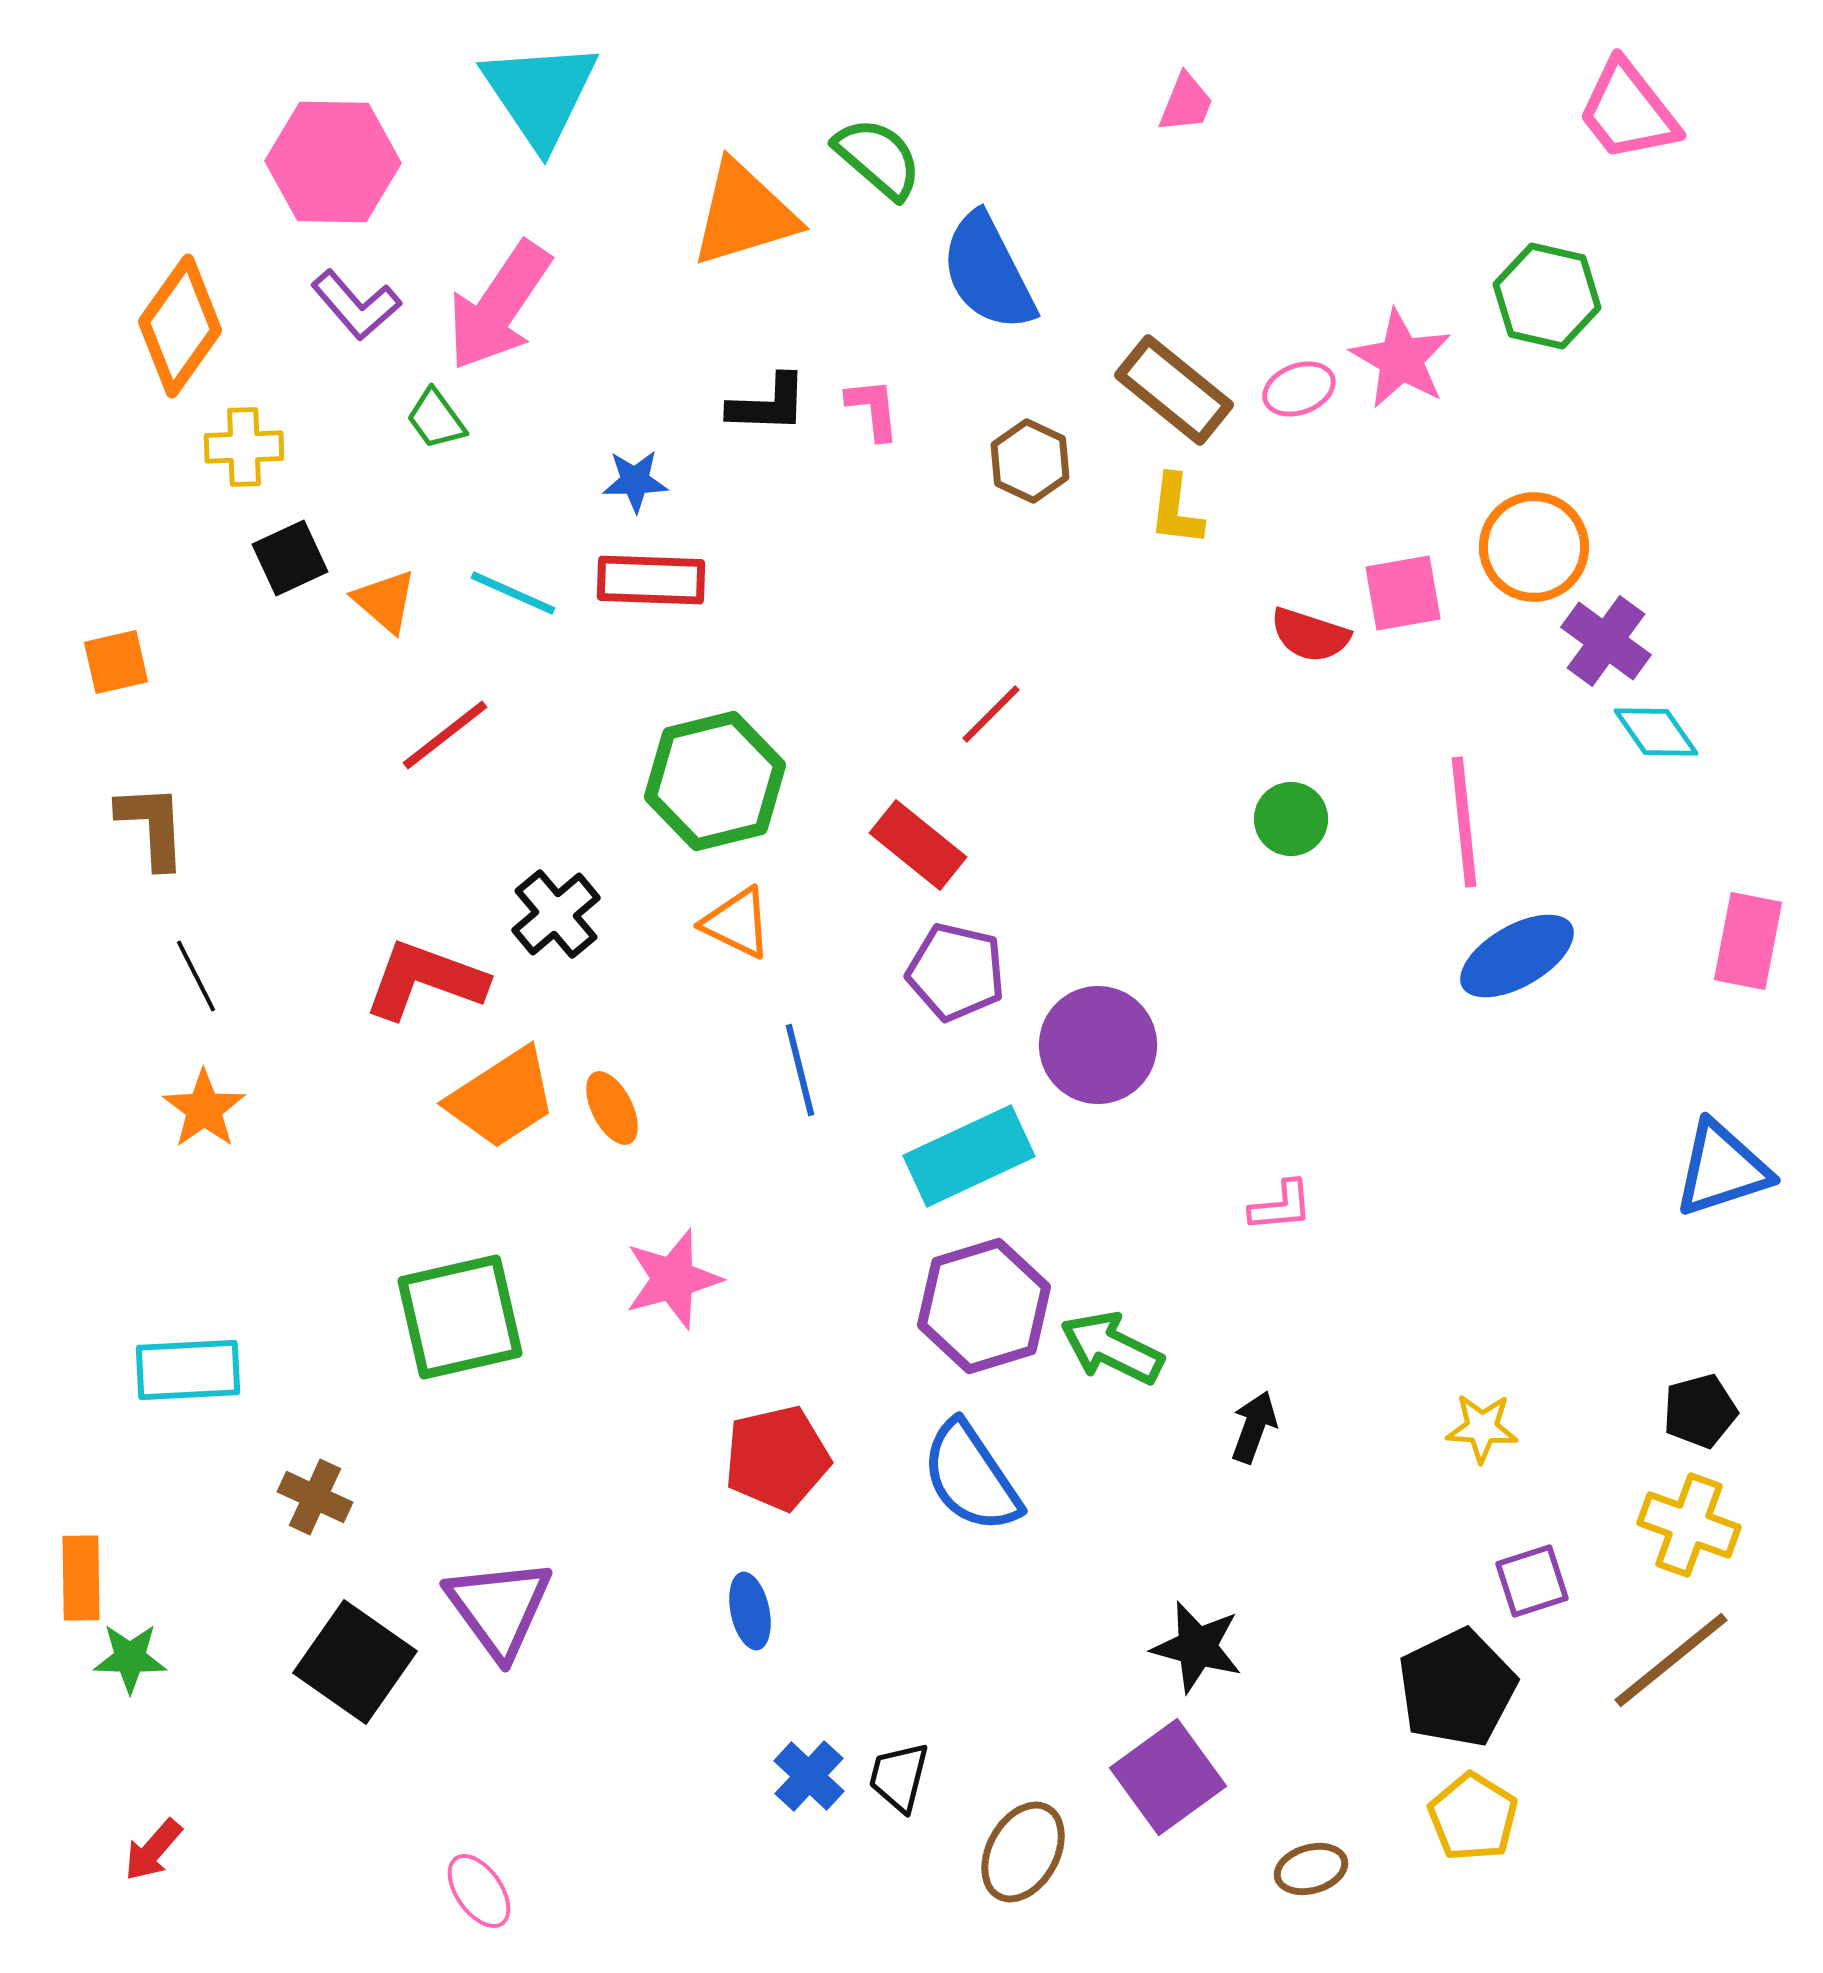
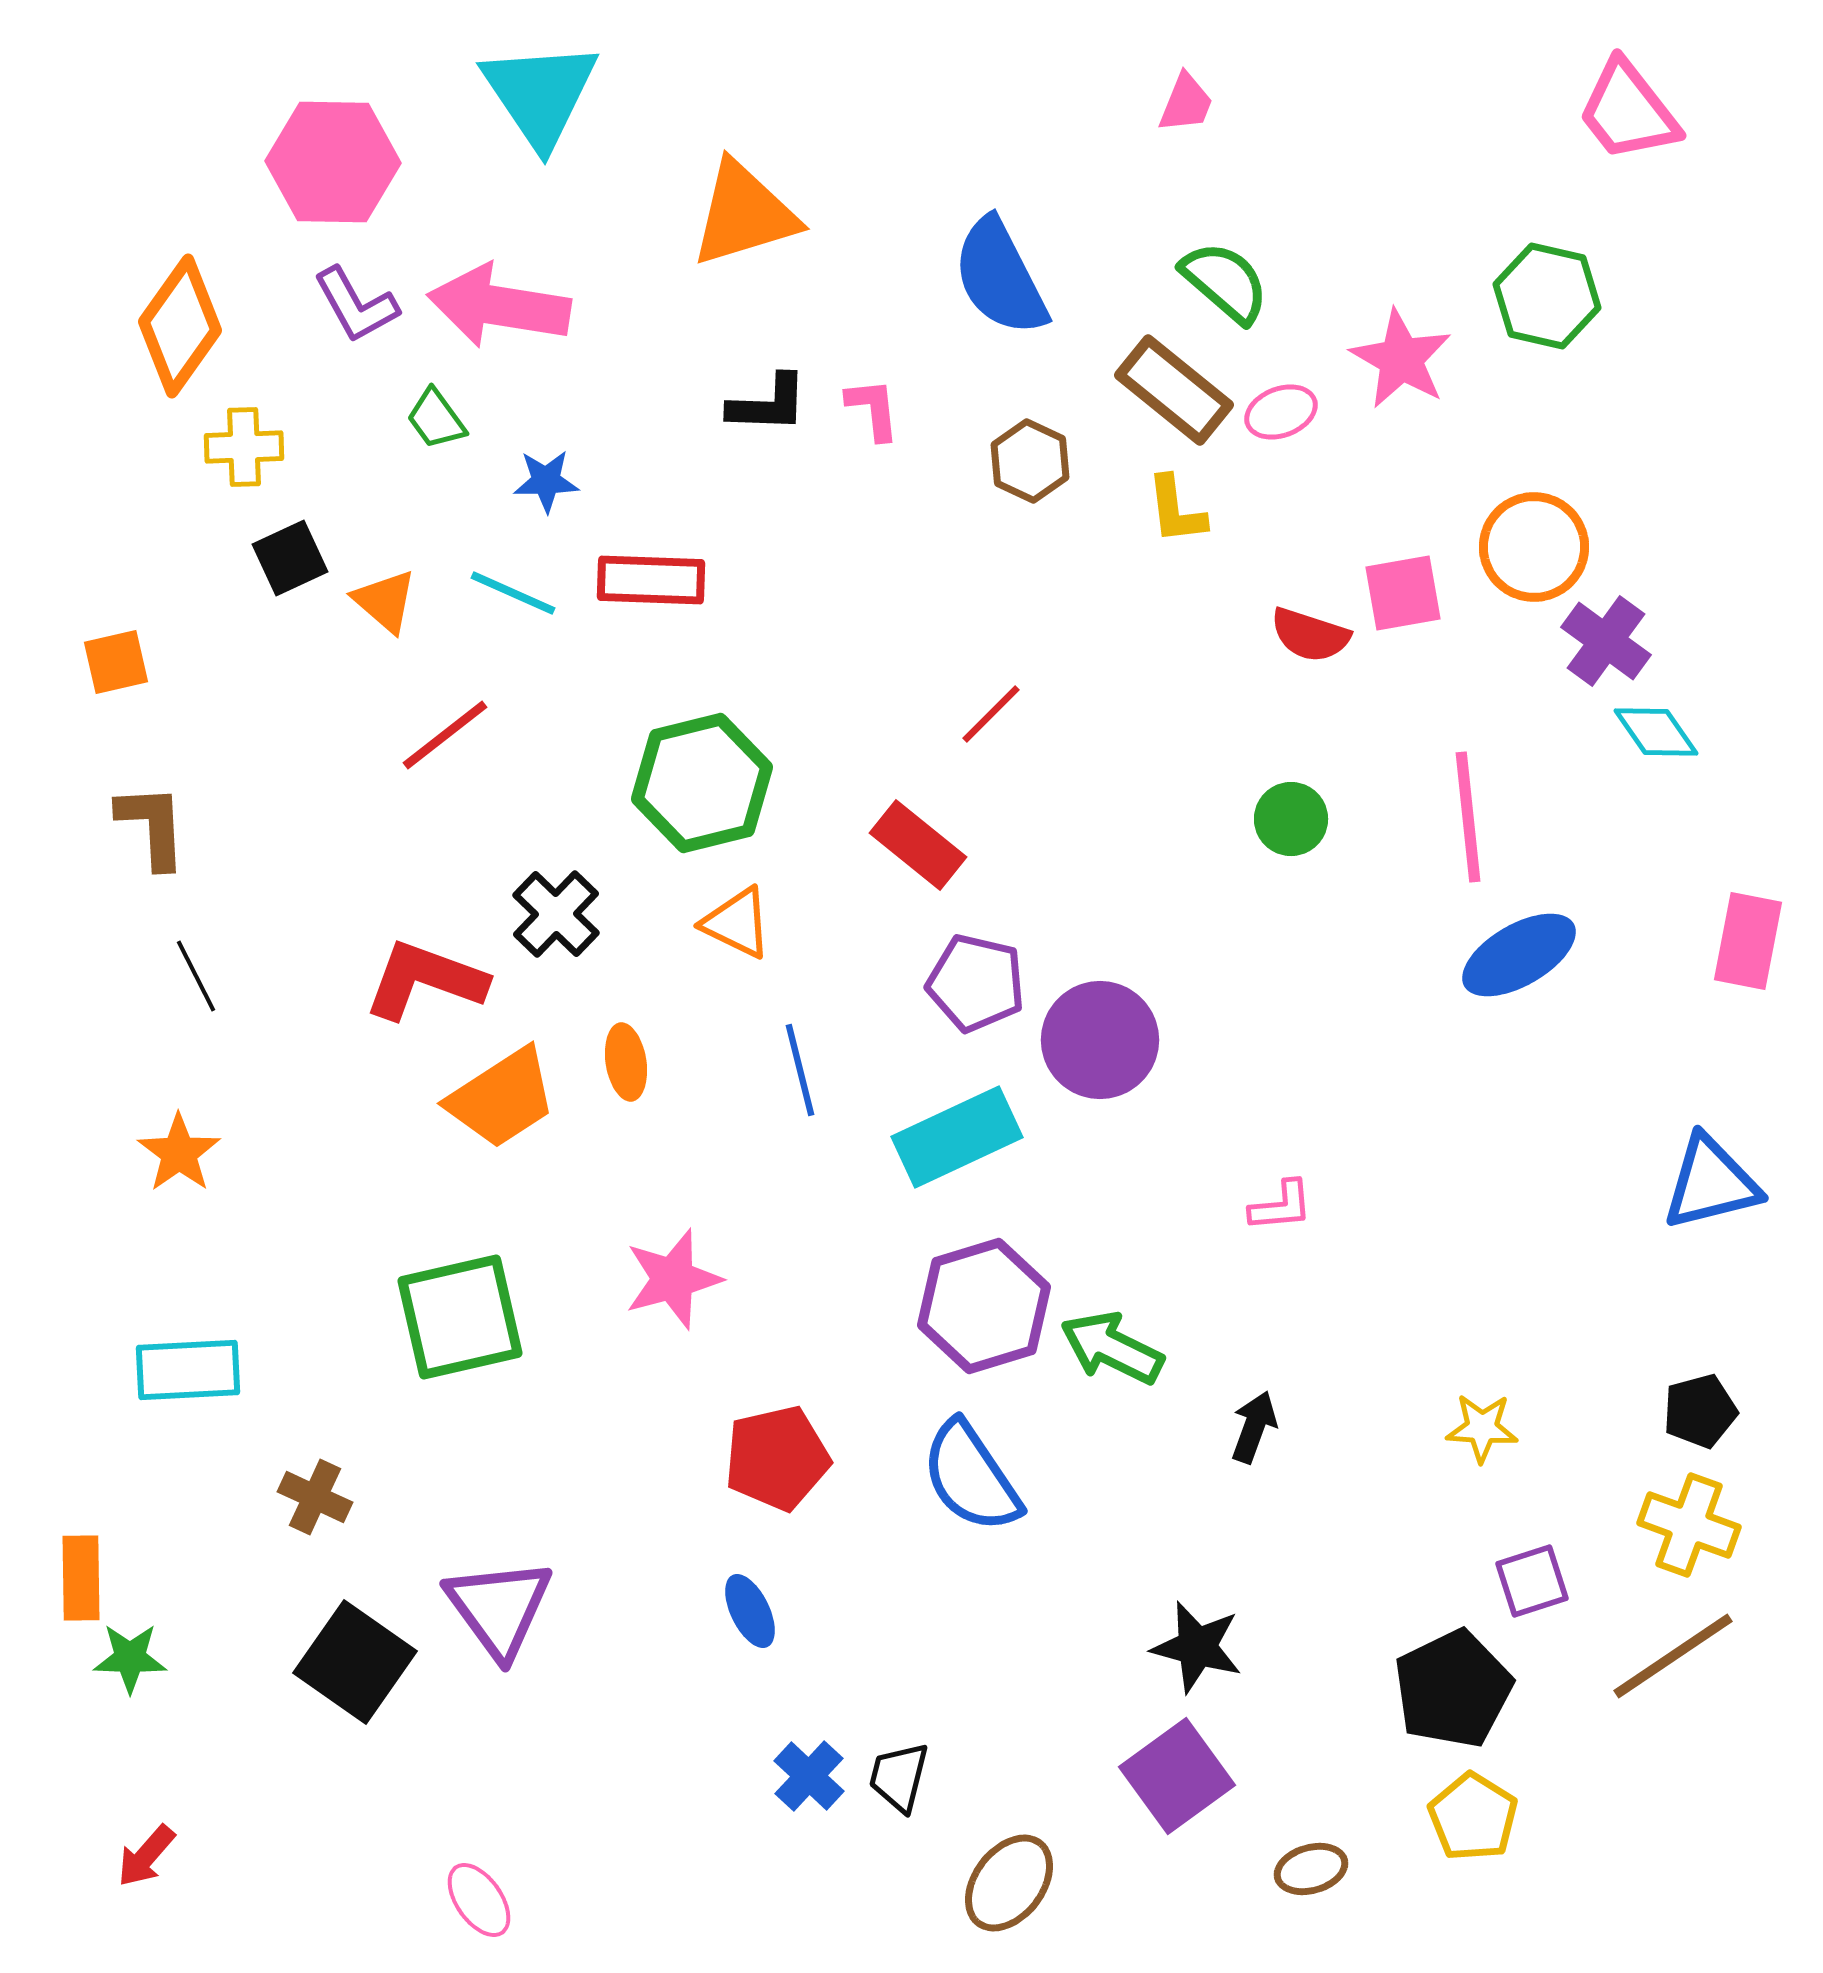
green semicircle at (878, 158): moved 347 px right, 124 px down
blue semicircle at (988, 272): moved 12 px right, 5 px down
purple L-shape at (356, 305): rotated 12 degrees clockwise
pink arrow at (499, 306): rotated 65 degrees clockwise
pink ellipse at (1299, 389): moved 18 px left, 23 px down
blue star at (635, 481): moved 89 px left
yellow L-shape at (1176, 510): rotated 14 degrees counterclockwise
green hexagon at (715, 781): moved 13 px left, 2 px down
pink line at (1464, 822): moved 4 px right, 5 px up
black cross at (556, 914): rotated 6 degrees counterclockwise
blue ellipse at (1517, 956): moved 2 px right, 1 px up
purple pentagon at (956, 972): moved 20 px right, 11 px down
purple circle at (1098, 1045): moved 2 px right, 5 px up
orange ellipse at (612, 1108): moved 14 px right, 46 px up; rotated 18 degrees clockwise
orange star at (204, 1109): moved 25 px left, 44 px down
cyan rectangle at (969, 1156): moved 12 px left, 19 px up
blue triangle at (1722, 1169): moved 11 px left, 14 px down; rotated 4 degrees clockwise
blue ellipse at (750, 1611): rotated 14 degrees counterclockwise
brown line at (1671, 1660): moved 2 px right, 4 px up; rotated 5 degrees clockwise
black pentagon at (1457, 1688): moved 4 px left, 1 px down
purple square at (1168, 1777): moved 9 px right, 1 px up
red arrow at (153, 1850): moved 7 px left, 6 px down
brown ellipse at (1023, 1852): moved 14 px left, 31 px down; rotated 8 degrees clockwise
pink ellipse at (479, 1891): moved 9 px down
